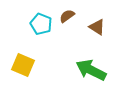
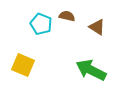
brown semicircle: rotated 49 degrees clockwise
